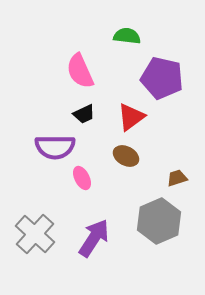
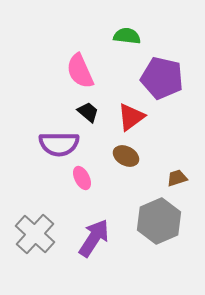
black trapezoid: moved 4 px right, 2 px up; rotated 115 degrees counterclockwise
purple semicircle: moved 4 px right, 3 px up
